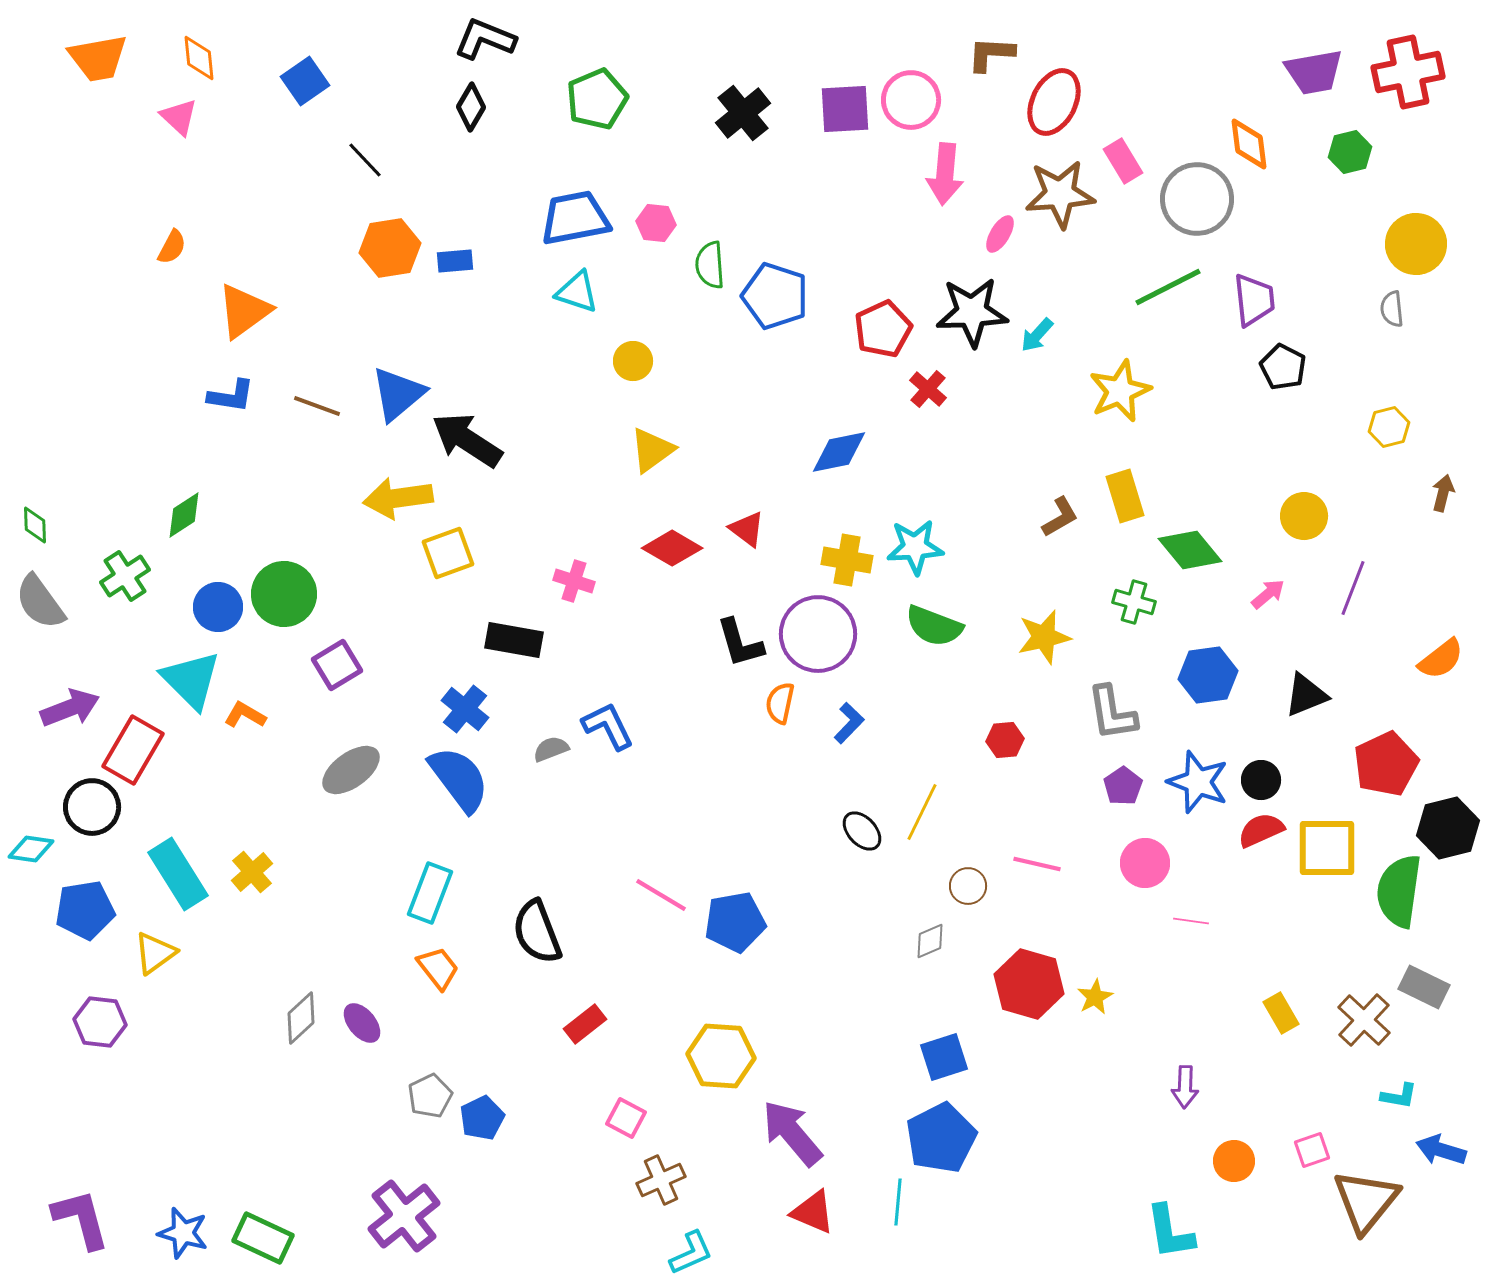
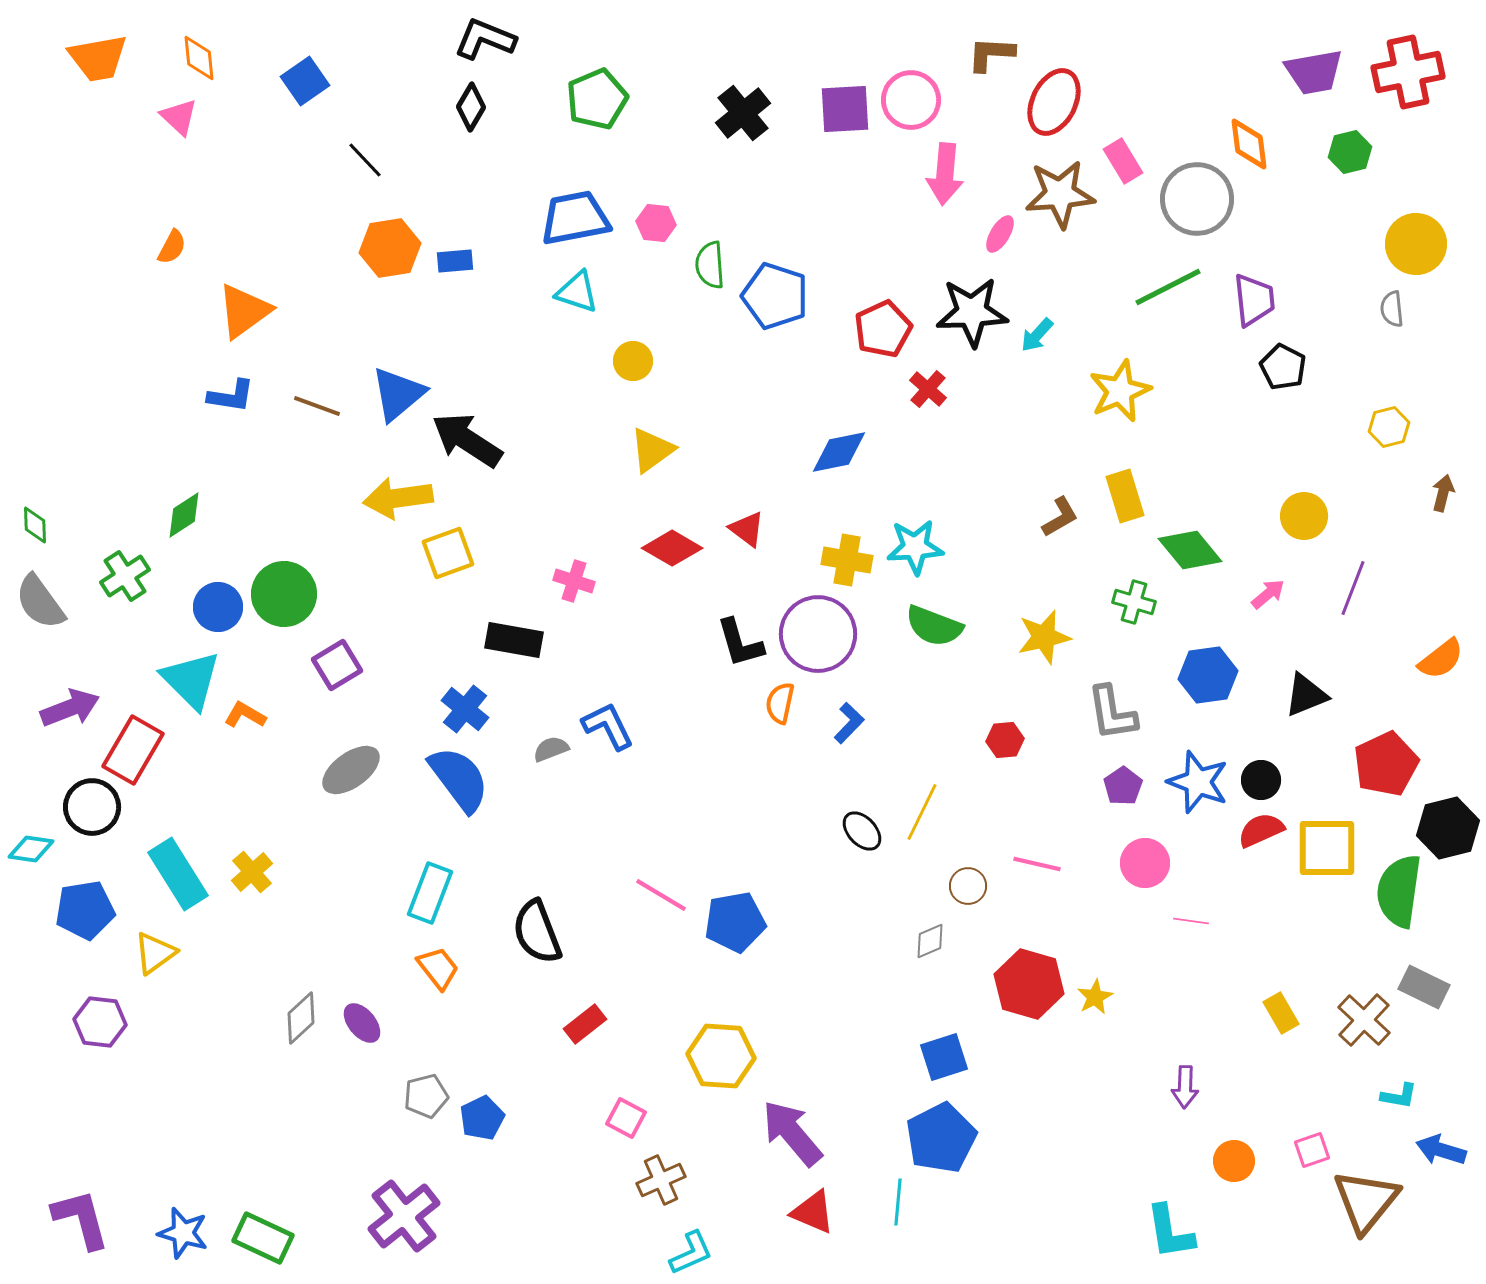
gray pentagon at (430, 1096): moved 4 px left; rotated 12 degrees clockwise
